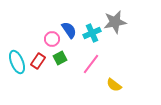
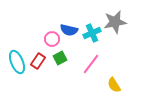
blue semicircle: rotated 138 degrees clockwise
yellow semicircle: rotated 21 degrees clockwise
